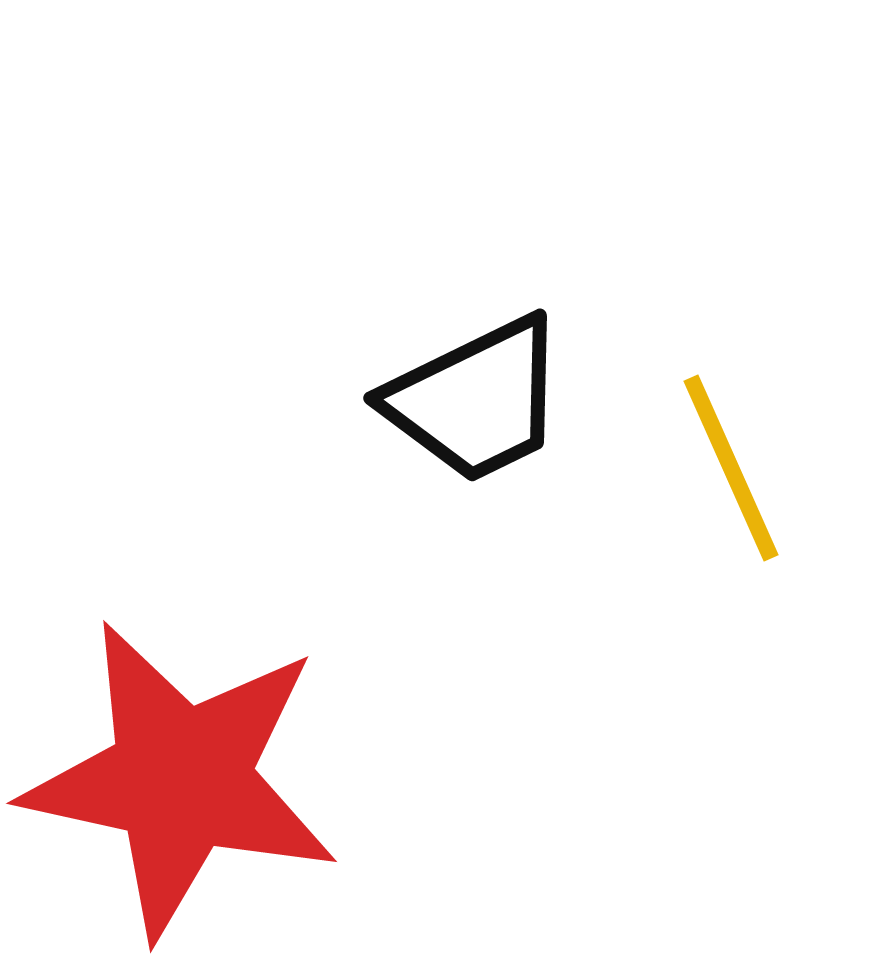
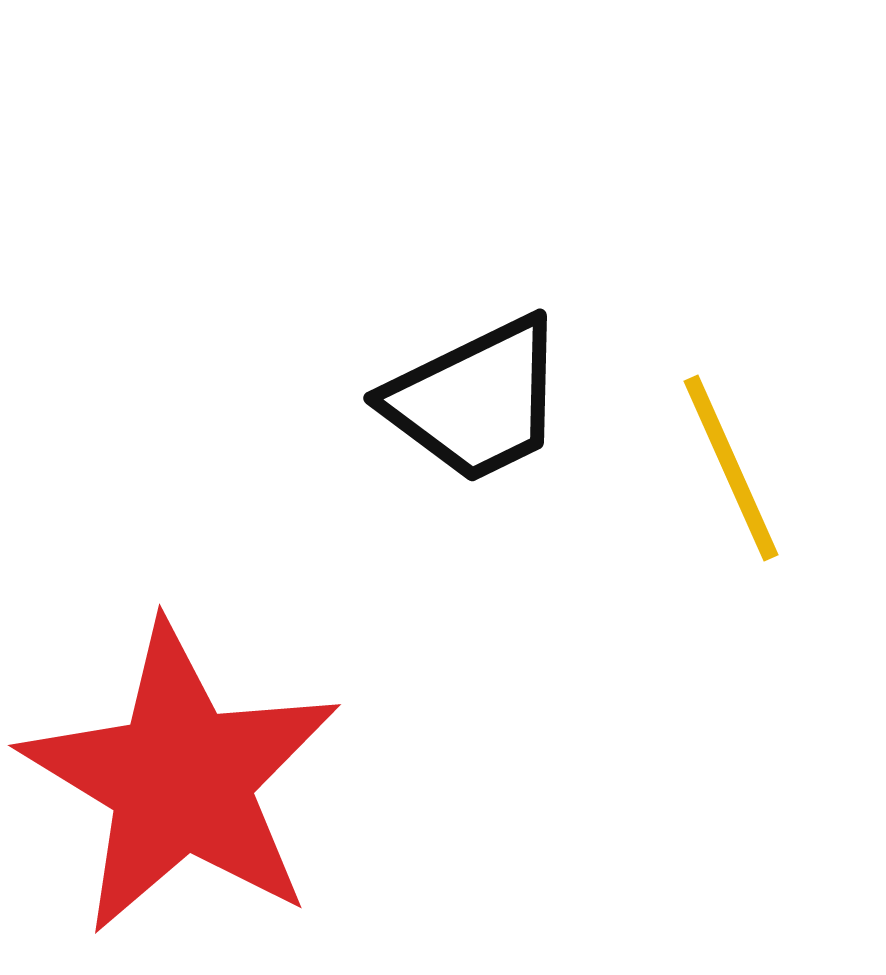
red star: rotated 19 degrees clockwise
